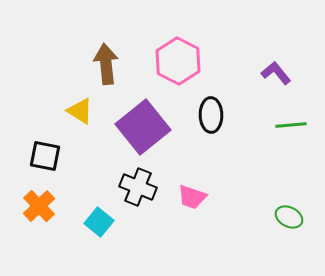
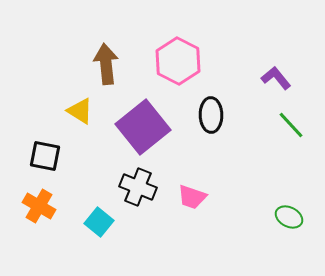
purple L-shape: moved 5 px down
green line: rotated 52 degrees clockwise
orange cross: rotated 16 degrees counterclockwise
